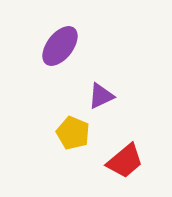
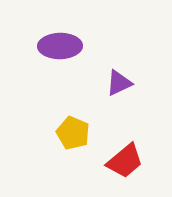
purple ellipse: rotated 51 degrees clockwise
purple triangle: moved 18 px right, 13 px up
